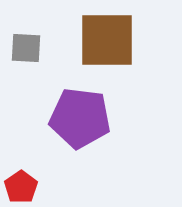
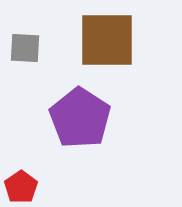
gray square: moved 1 px left
purple pentagon: rotated 26 degrees clockwise
